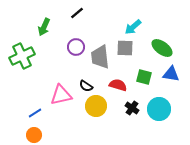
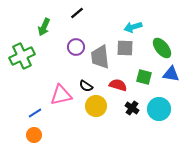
cyan arrow: rotated 24 degrees clockwise
green ellipse: rotated 15 degrees clockwise
